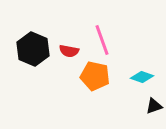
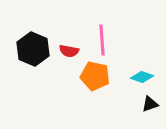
pink line: rotated 16 degrees clockwise
black triangle: moved 4 px left, 2 px up
